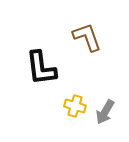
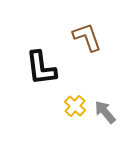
yellow cross: rotated 25 degrees clockwise
gray arrow: rotated 110 degrees clockwise
